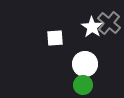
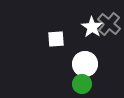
gray cross: moved 1 px down
white square: moved 1 px right, 1 px down
green circle: moved 1 px left, 1 px up
